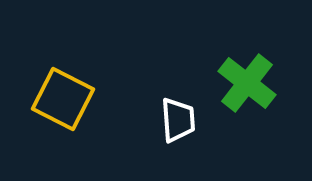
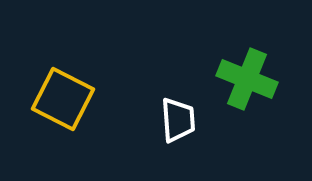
green cross: moved 4 px up; rotated 16 degrees counterclockwise
